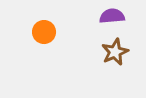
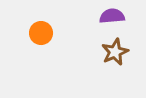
orange circle: moved 3 px left, 1 px down
